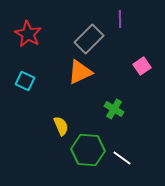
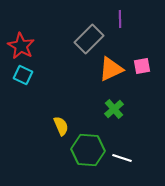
red star: moved 7 px left, 12 px down
pink square: rotated 24 degrees clockwise
orange triangle: moved 31 px right, 3 px up
cyan square: moved 2 px left, 6 px up
green cross: rotated 18 degrees clockwise
white line: rotated 18 degrees counterclockwise
